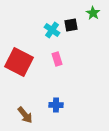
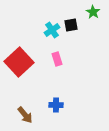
green star: moved 1 px up
cyan cross: rotated 21 degrees clockwise
red square: rotated 20 degrees clockwise
